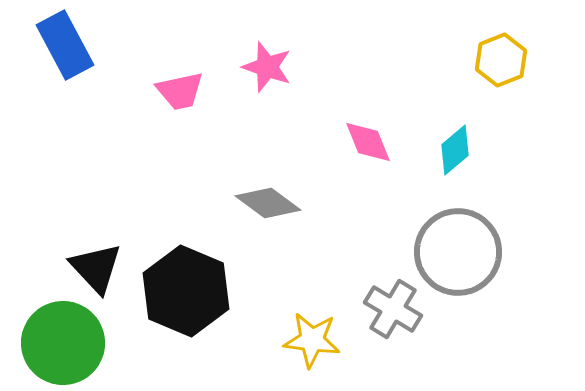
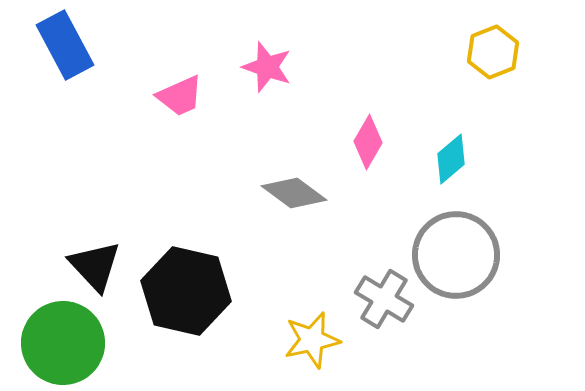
yellow hexagon: moved 8 px left, 8 px up
pink trapezoid: moved 5 px down; rotated 12 degrees counterclockwise
pink diamond: rotated 52 degrees clockwise
cyan diamond: moved 4 px left, 9 px down
gray diamond: moved 26 px right, 10 px up
gray circle: moved 2 px left, 3 px down
black triangle: moved 1 px left, 2 px up
black hexagon: rotated 10 degrees counterclockwise
gray cross: moved 9 px left, 10 px up
yellow star: rotated 20 degrees counterclockwise
